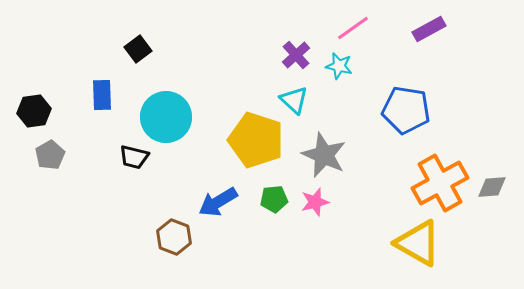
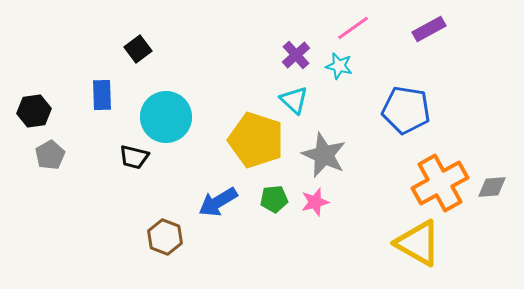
brown hexagon: moved 9 px left
